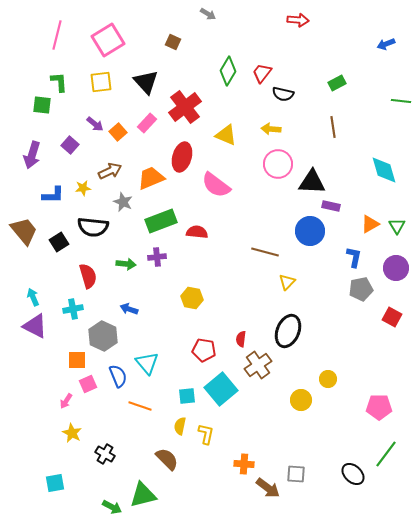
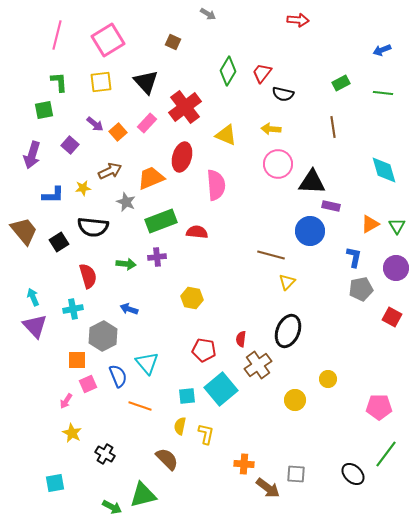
blue arrow at (386, 44): moved 4 px left, 6 px down
green rectangle at (337, 83): moved 4 px right
green line at (401, 101): moved 18 px left, 8 px up
green square at (42, 105): moved 2 px right, 5 px down; rotated 18 degrees counterclockwise
pink semicircle at (216, 185): rotated 132 degrees counterclockwise
gray star at (123, 202): moved 3 px right
brown line at (265, 252): moved 6 px right, 3 px down
purple triangle at (35, 326): rotated 20 degrees clockwise
gray hexagon at (103, 336): rotated 8 degrees clockwise
yellow circle at (301, 400): moved 6 px left
